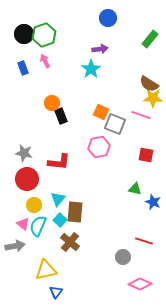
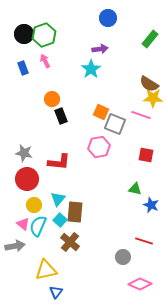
orange circle: moved 4 px up
blue star: moved 2 px left, 3 px down
